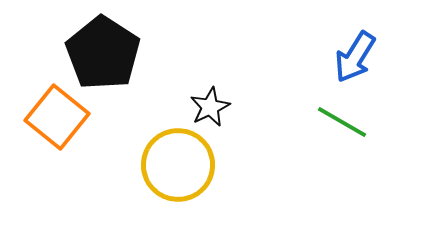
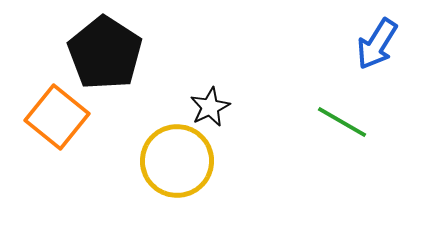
black pentagon: moved 2 px right
blue arrow: moved 22 px right, 13 px up
yellow circle: moved 1 px left, 4 px up
